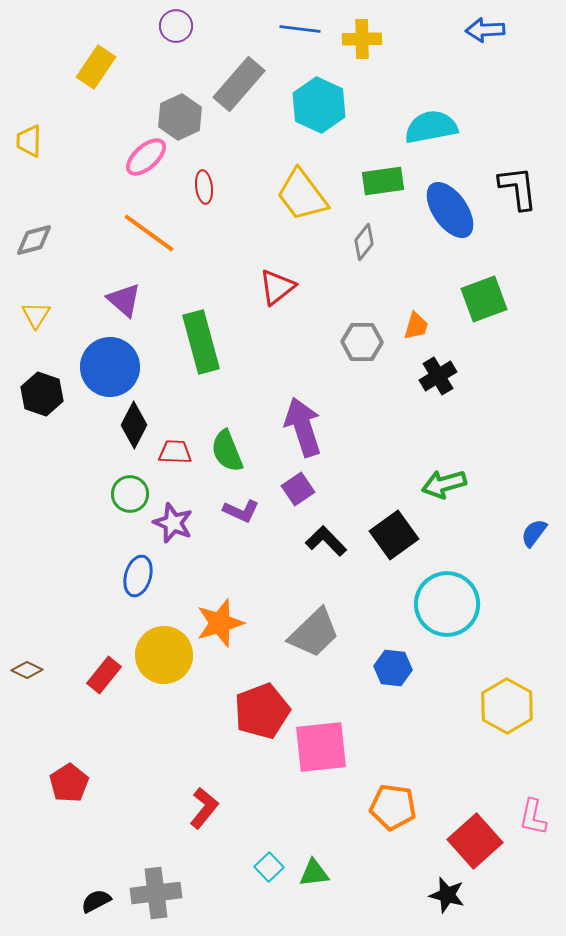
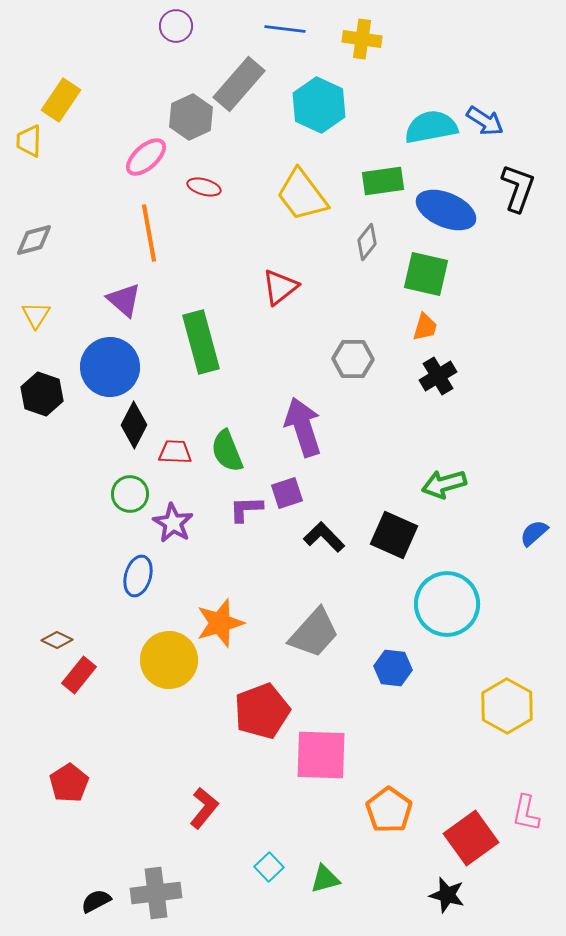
blue line at (300, 29): moved 15 px left
blue arrow at (485, 30): moved 91 px down; rotated 144 degrees counterclockwise
yellow cross at (362, 39): rotated 9 degrees clockwise
yellow rectangle at (96, 67): moved 35 px left, 33 px down
gray hexagon at (180, 117): moved 11 px right
red ellipse at (204, 187): rotated 68 degrees counterclockwise
black L-shape at (518, 188): rotated 27 degrees clockwise
blue ellipse at (450, 210): moved 4 px left; rotated 32 degrees counterclockwise
orange line at (149, 233): rotated 44 degrees clockwise
gray diamond at (364, 242): moved 3 px right
red triangle at (277, 287): moved 3 px right
green square at (484, 299): moved 58 px left, 25 px up; rotated 33 degrees clockwise
orange trapezoid at (416, 326): moved 9 px right, 1 px down
gray hexagon at (362, 342): moved 9 px left, 17 px down
purple square at (298, 489): moved 11 px left, 4 px down; rotated 16 degrees clockwise
purple L-shape at (241, 511): moved 5 px right, 2 px up; rotated 153 degrees clockwise
purple star at (173, 523): rotated 9 degrees clockwise
blue semicircle at (534, 533): rotated 12 degrees clockwise
black square at (394, 535): rotated 30 degrees counterclockwise
black L-shape at (326, 541): moved 2 px left, 4 px up
gray trapezoid at (314, 633): rotated 4 degrees counterclockwise
yellow circle at (164, 655): moved 5 px right, 5 px down
brown diamond at (27, 670): moved 30 px right, 30 px up
red rectangle at (104, 675): moved 25 px left
pink square at (321, 747): moved 8 px down; rotated 8 degrees clockwise
orange pentagon at (393, 807): moved 4 px left, 3 px down; rotated 27 degrees clockwise
pink L-shape at (533, 817): moved 7 px left, 4 px up
red square at (475, 841): moved 4 px left, 3 px up; rotated 6 degrees clockwise
green triangle at (314, 873): moved 11 px right, 6 px down; rotated 8 degrees counterclockwise
